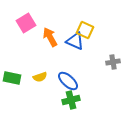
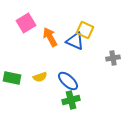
gray cross: moved 4 px up
